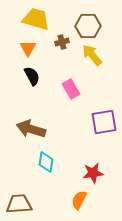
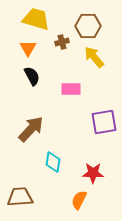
yellow arrow: moved 2 px right, 2 px down
pink rectangle: rotated 60 degrees counterclockwise
brown arrow: rotated 116 degrees clockwise
cyan diamond: moved 7 px right
red star: rotated 10 degrees clockwise
brown trapezoid: moved 1 px right, 7 px up
